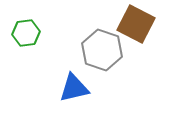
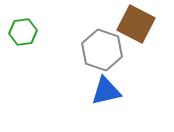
green hexagon: moved 3 px left, 1 px up
blue triangle: moved 32 px right, 3 px down
